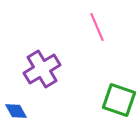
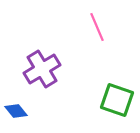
green square: moved 2 px left
blue diamond: rotated 10 degrees counterclockwise
